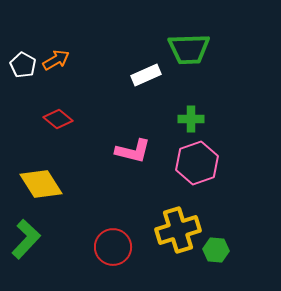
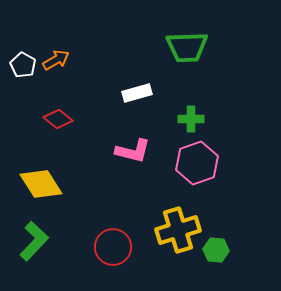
green trapezoid: moved 2 px left, 2 px up
white rectangle: moved 9 px left, 18 px down; rotated 8 degrees clockwise
green L-shape: moved 8 px right, 2 px down
